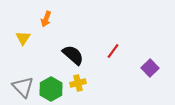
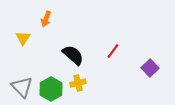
gray triangle: moved 1 px left
